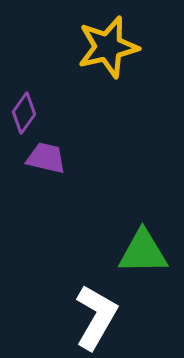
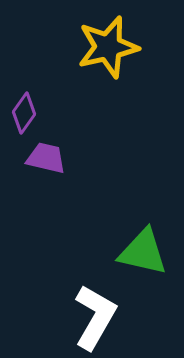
green triangle: rotated 14 degrees clockwise
white L-shape: moved 1 px left
